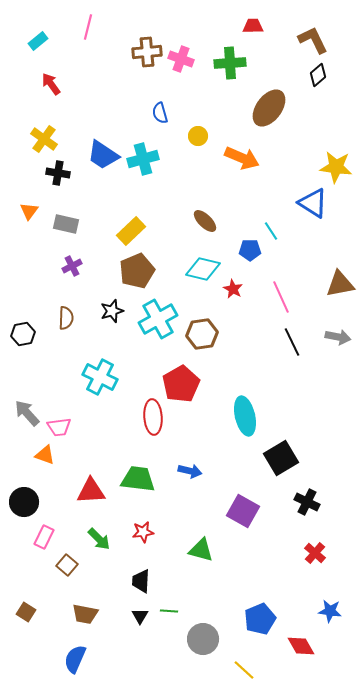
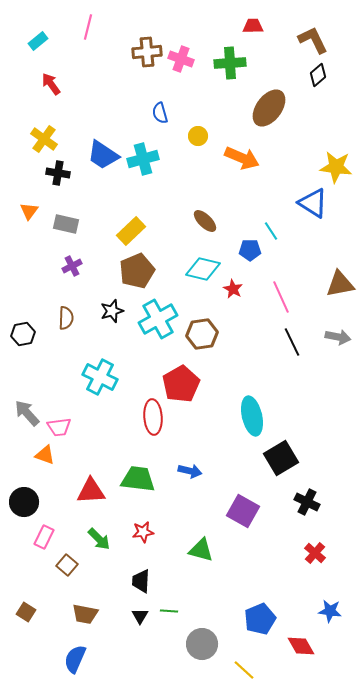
cyan ellipse at (245, 416): moved 7 px right
gray circle at (203, 639): moved 1 px left, 5 px down
